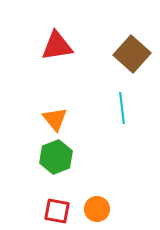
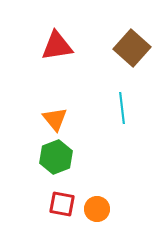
brown square: moved 6 px up
red square: moved 5 px right, 7 px up
